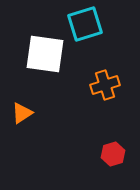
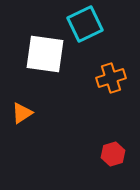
cyan square: rotated 9 degrees counterclockwise
orange cross: moved 6 px right, 7 px up
